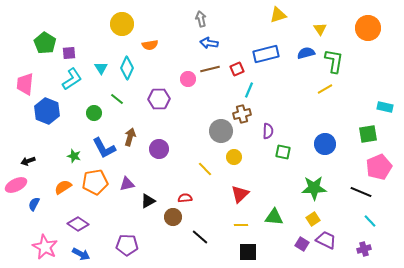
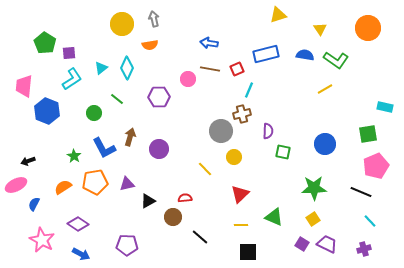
gray arrow at (201, 19): moved 47 px left
blue semicircle at (306, 53): moved 1 px left, 2 px down; rotated 24 degrees clockwise
green L-shape at (334, 61): moved 2 px right, 1 px up; rotated 115 degrees clockwise
cyan triangle at (101, 68): rotated 24 degrees clockwise
brown line at (210, 69): rotated 24 degrees clockwise
pink trapezoid at (25, 84): moved 1 px left, 2 px down
purple hexagon at (159, 99): moved 2 px up
green star at (74, 156): rotated 16 degrees clockwise
pink pentagon at (379, 167): moved 3 px left, 1 px up
green triangle at (274, 217): rotated 18 degrees clockwise
purple trapezoid at (326, 240): moved 1 px right, 4 px down
pink star at (45, 247): moved 3 px left, 7 px up
